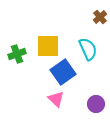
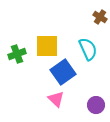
brown cross: rotated 16 degrees counterclockwise
yellow square: moved 1 px left
purple circle: moved 1 px down
